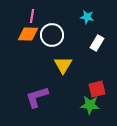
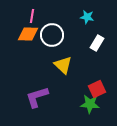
yellow triangle: rotated 18 degrees counterclockwise
red square: rotated 12 degrees counterclockwise
green star: moved 1 px up
